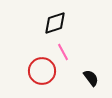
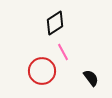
black diamond: rotated 15 degrees counterclockwise
